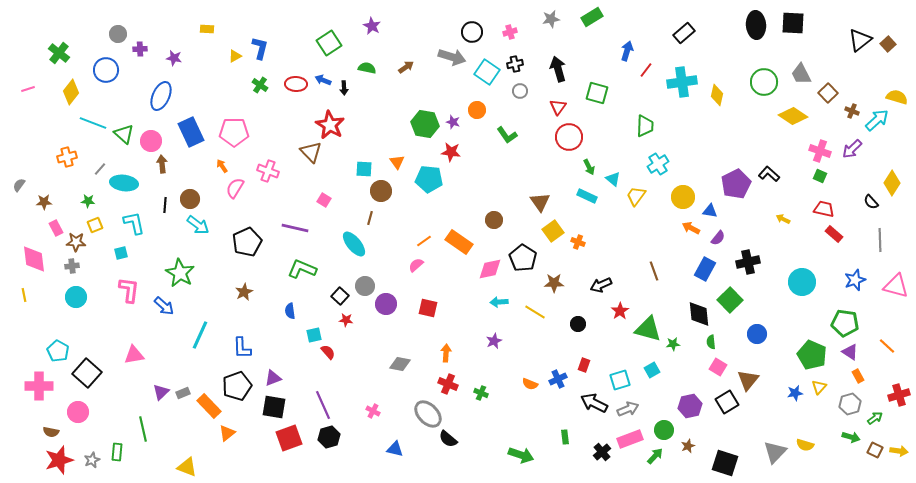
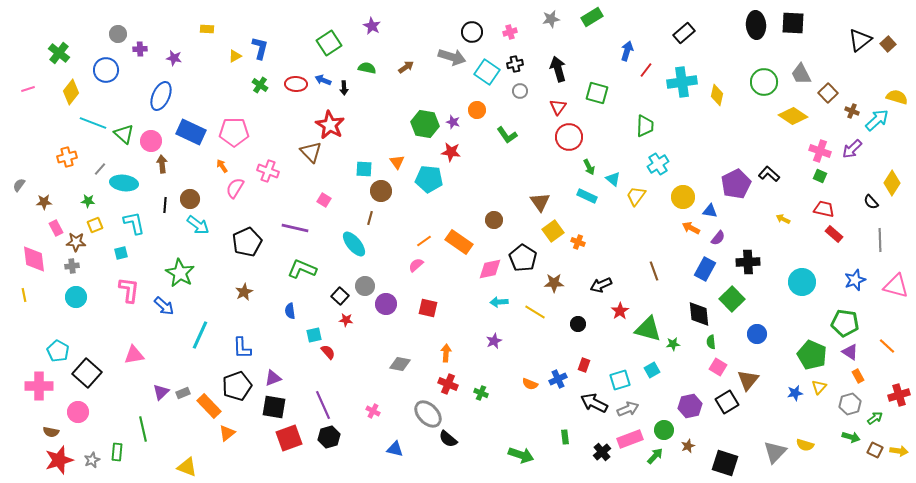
blue rectangle at (191, 132): rotated 40 degrees counterclockwise
black cross at (748, 262): rotated 10 degrees clockwise
green square at (730, 300): moved 2 px right, 1 px up
